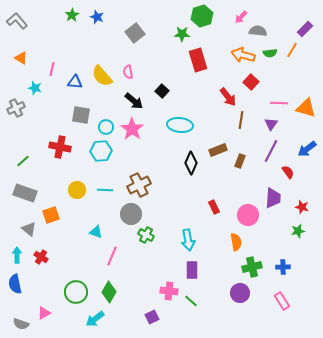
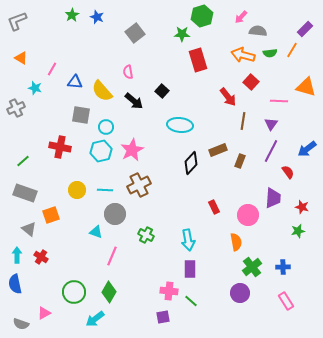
gray L-shape at (17, 21): rotated 70 degrees counterclockwise
pink line at (52, 69): rotated 16 degrees clockwise
yellow semicircle at (102, 76): moved 15 px down
pink line at (279, 103): moved 2 px up
orange triangle at (306, 108): moved 21 px up
brown line at (241, 120): moved 2 px right, 1 px down
pink star at (132, 129): moved 21 px down; rotated 10 degrees clockwise
cyan hexagon at (101, 151): rotated 10 degrees counterclockwise
black diamond at (191, 163): rotated 20 degrees clockwise
gray circle at (131, 214): moved 16 px left
green cross at (252, 267): rotated 24 degrees counterclockwise
purple rectangle at (192, 270): moved 2 px left, 1 px up
green circle at (76, 292): moved 2 px left
pink rectangle at (282, 301): moved 4 px right
purple square at (152, 317): moved 11 px right; rotated 16 degrees clockwise
